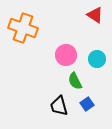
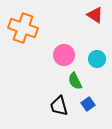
pink circle: moved 2 px left
blue square: moved 1 px right
